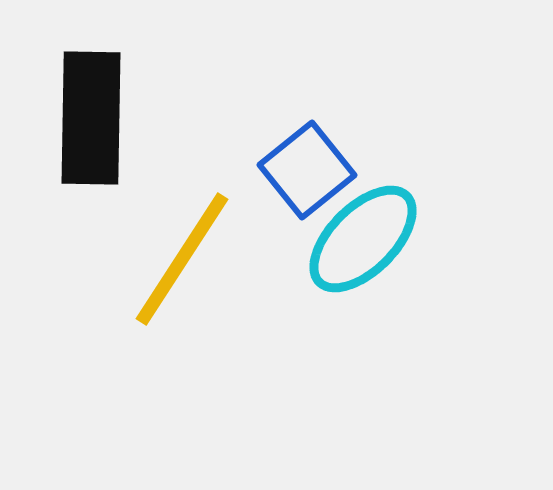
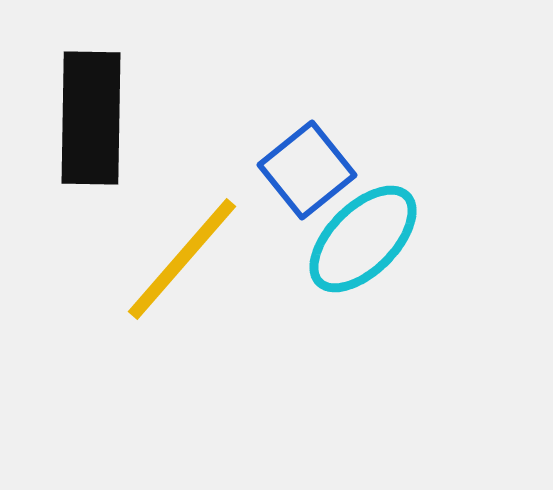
yellow line: rotated 8 degrees clockwise
